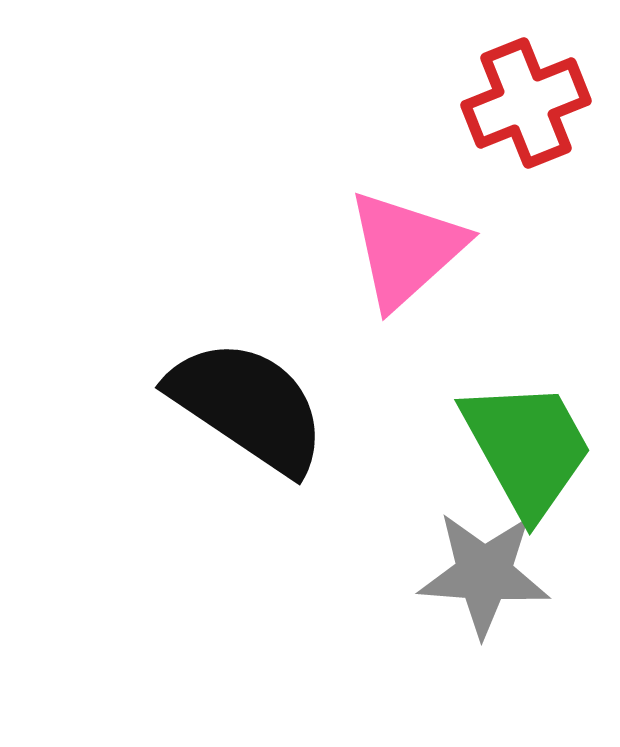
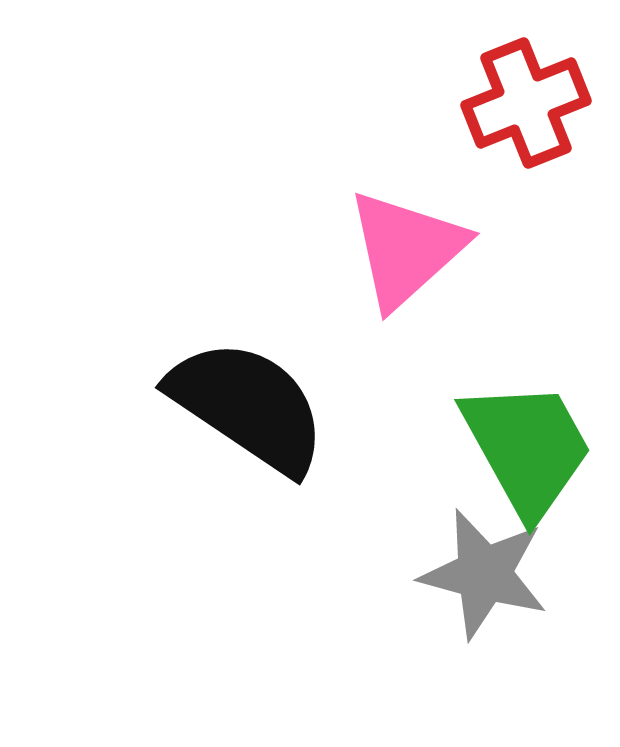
gray star: rotated 11 degrees clockwise
